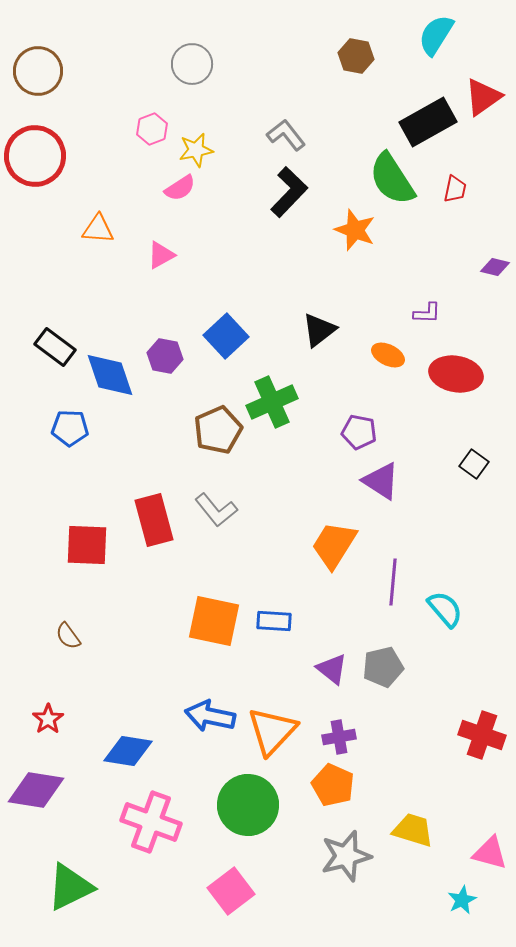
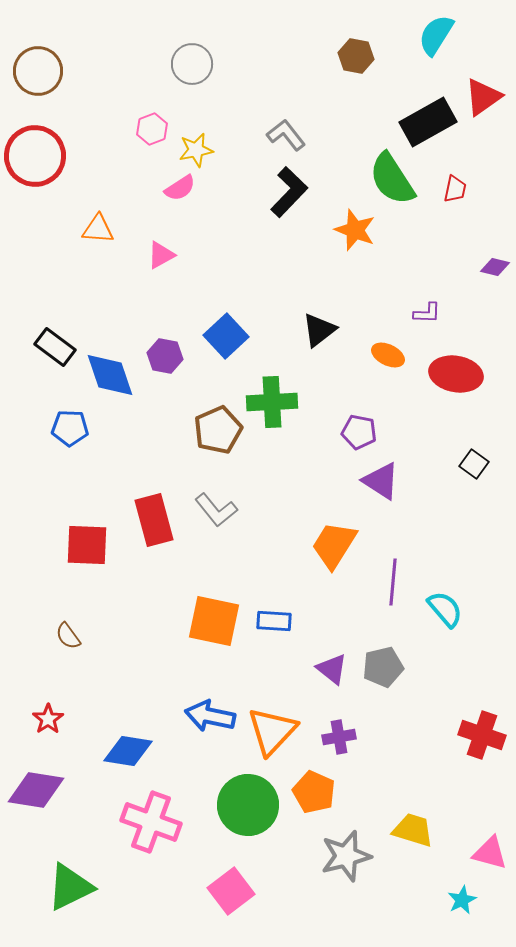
green cross at (272, 402): rotated 21 degrees clockwise
orange pentagon at (333, 785): moved 19 px left, 7 px down
